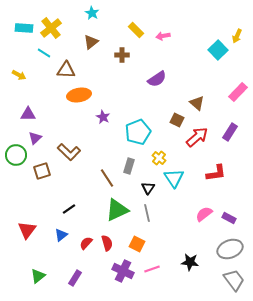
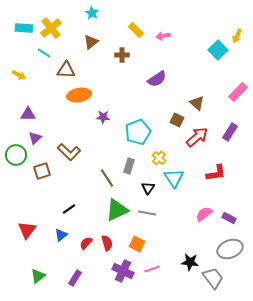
purple star at (103, 117): rotated 24 degrees counterclockwise
gray line at (147, 213): rotated 66 degrees counterclockwise
gray trapezoid at (234, 280): moved 21 px left, 2 px up
